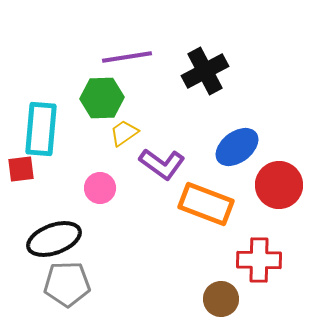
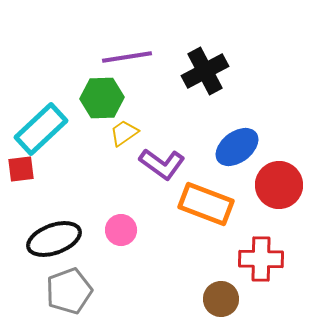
cyan rectangle: rotated 42 degrees clockwise
pink circle: moved 21 px right, 42 px down
red cross: moved 2 px right, 1 px up
gray pentagon: moved 2 px right, 7 px down; rotated 18 degrees counterclockwise
